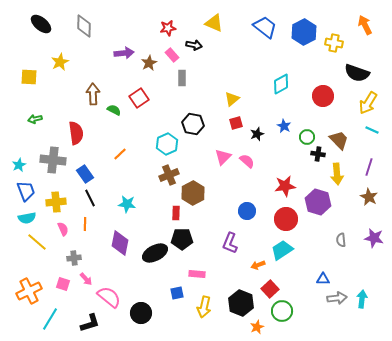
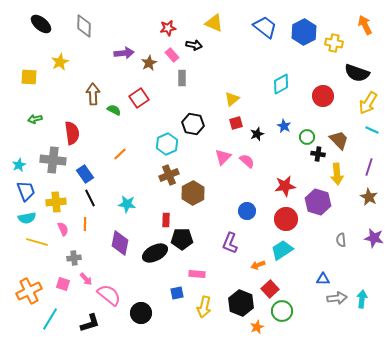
red semicircle at (76, 133): moved 4 px left
red rectangle at (176, 213): moved 10 px left, 7 px down
yellow line at (37, 242): rotated 25 degrees counterclockwise
pink semicircle at (109, 297): moved 2 px up
